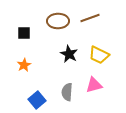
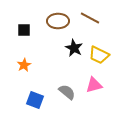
brown line: rotated 48 degrees clockwise
black square: moved 3 px up
black star: moved 5 px right, 6 px up
gray semicircle: rotated 126 degrees clockwise
blue square: moved 2 px left; rotated 30 degrees counterclockwise
